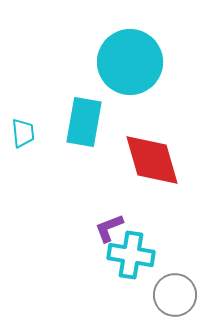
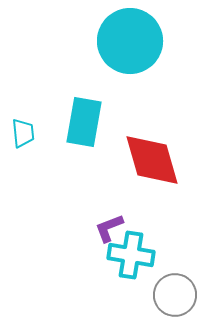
cyan circle: moved 21 px up
